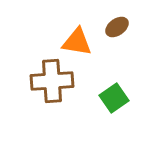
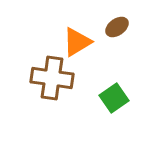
orange triangle: rotated 40 degrees counterclockwise
brown cross: moved 3 px up; rotated 12 degrees clockwise
